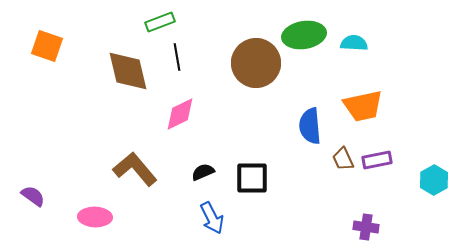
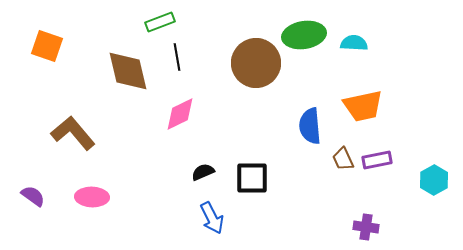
brown L-shape: moved 62 px left, 36 px up
pink ellipse: moved 3 px left, 20 px up
